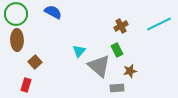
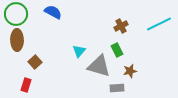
gray triangle: rotated 25 degrees counterclockwise
